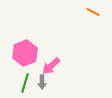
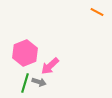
orange line: moved 4 px right
pink arrow: moved 1 px left
gray arrow: moved 3 px left; rotated 72 degrees counterclockwise
